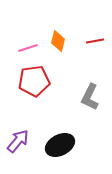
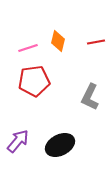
red line: moved 1 px right, 1 px down
